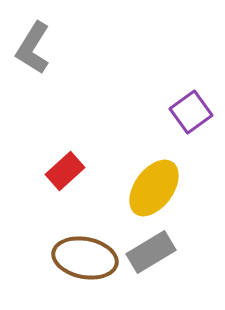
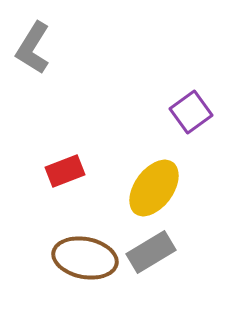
red rectangle: rotated 21 degrees clockwise
